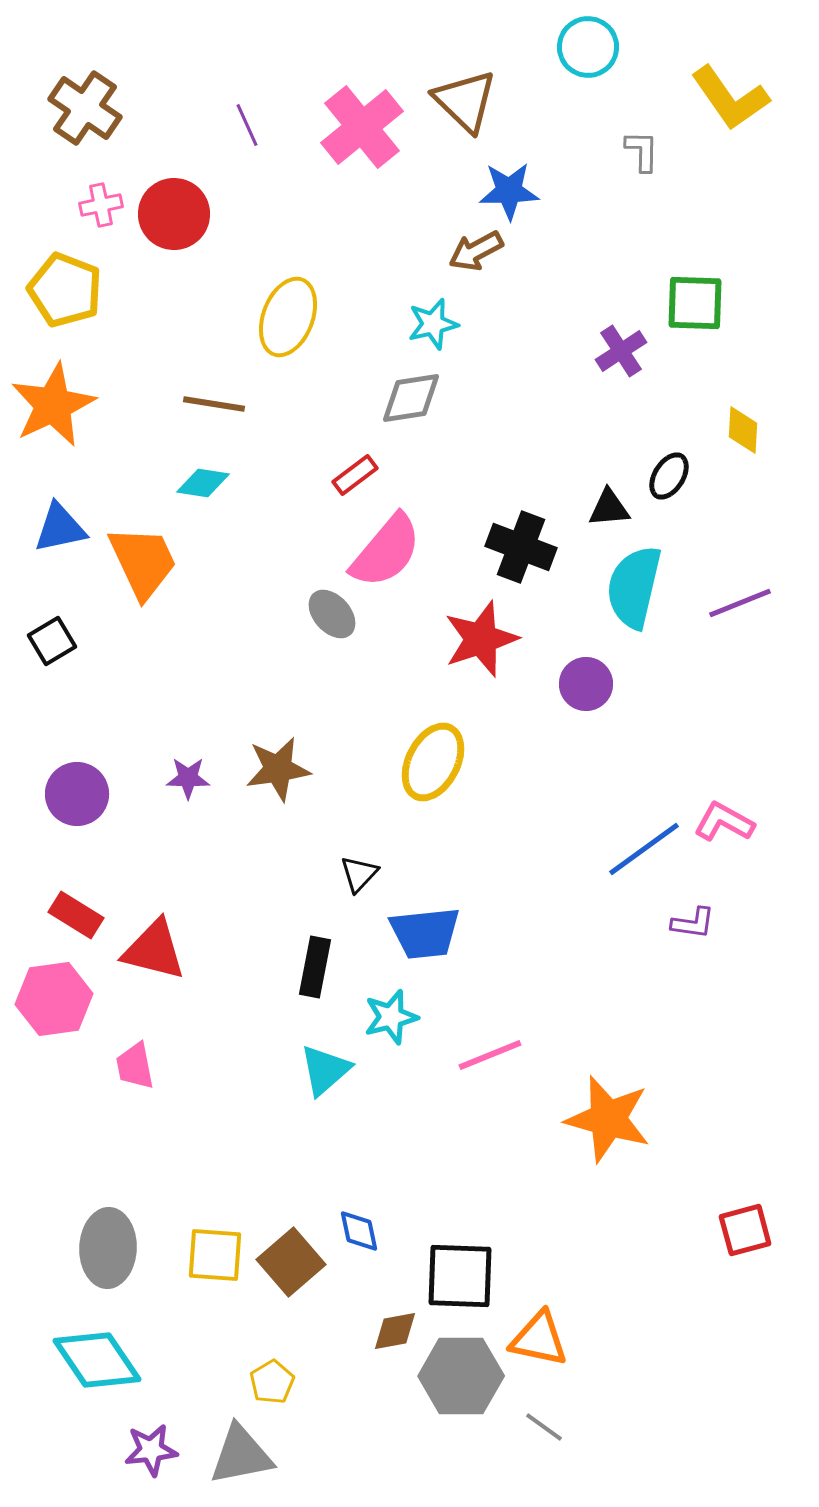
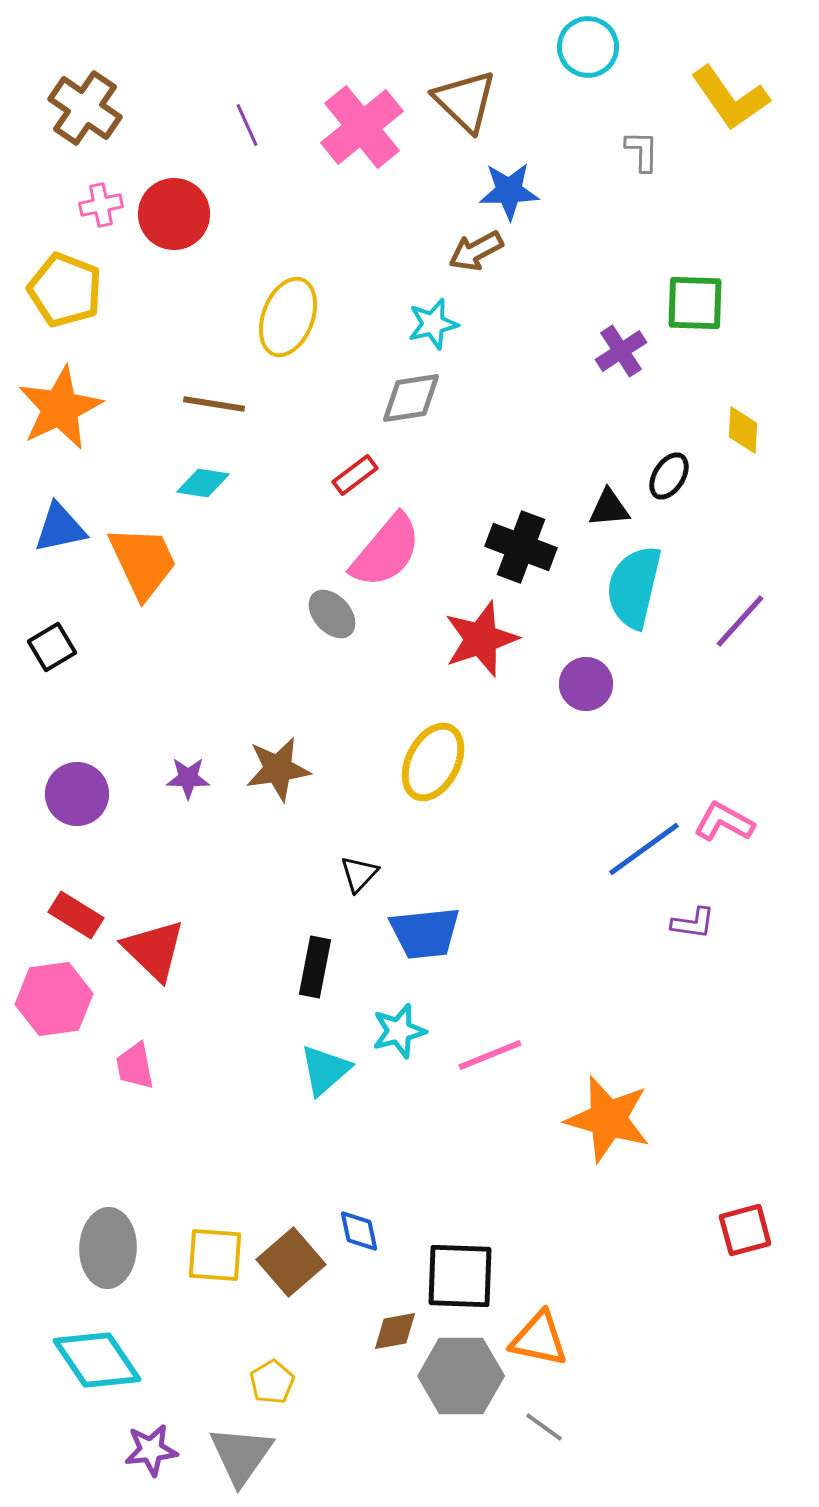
orange star at (53, 405): moved 7 px right, 3 px down
purple line at (740, 603): moved 18 px down; rotated 26 degrees counterclockwise
black square at (52, 641): moved 6 px down
red triangle at (154, 950): rotated 30 degrees clockwise
cyan star at (391, 1017): moved 8 px right, 14 px down
gray triangle at (241, 1455): rotated 44 degrees counterclockwise
